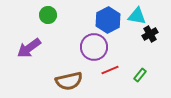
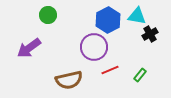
brown semicircle: moved 1 px up
